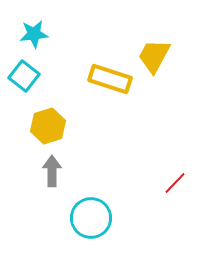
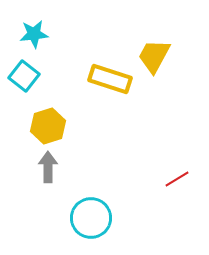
gray arrow: moved 4 px left, 4 px up
red line: moved 2 px right, 4 px up; rotated 15 degrees clockwise
